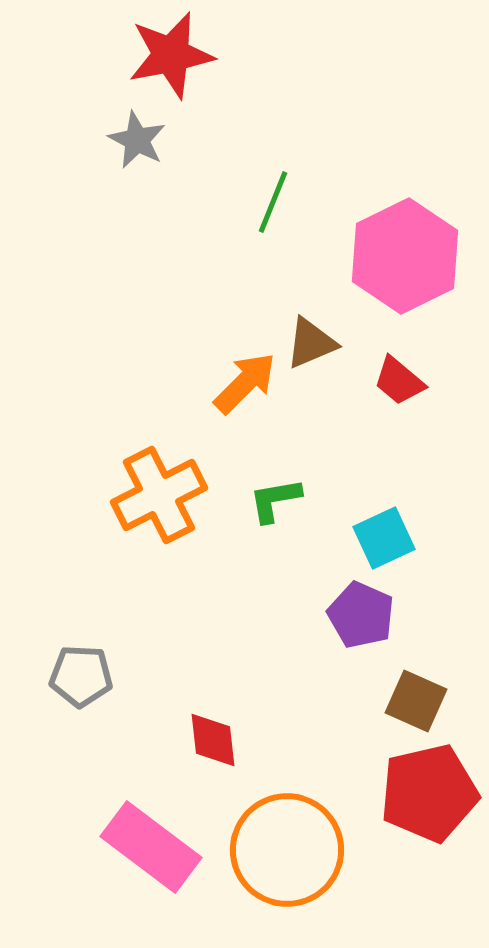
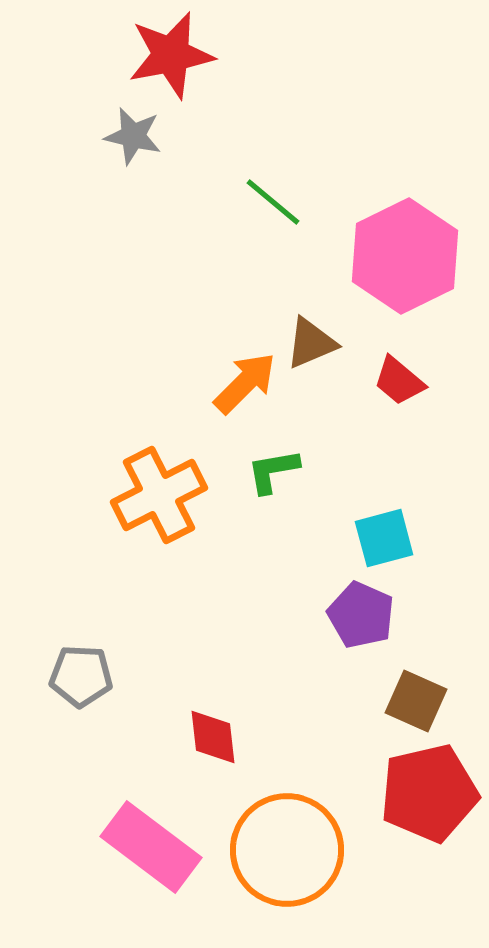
gray star: moved 4 px left, 4 px up; rotated 14 degrees counterclockwise
green line: rotated 72 degrees counterclockwise
green L-shape: moved 2 px left, 29 px up
cyan square: rotated 10 degrees clockwise
red diamond: moved 3 px up
